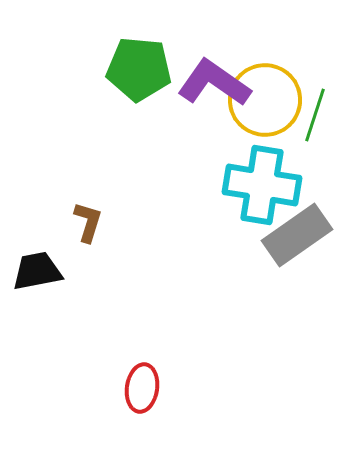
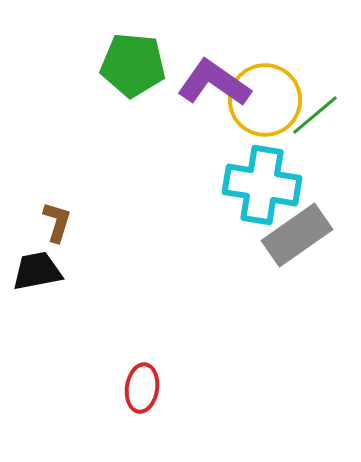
green pentagon: moved 6 px left, 4 px up
green line: rotated 32 degrees clockwise
brown L-shape: moved 31 px left
